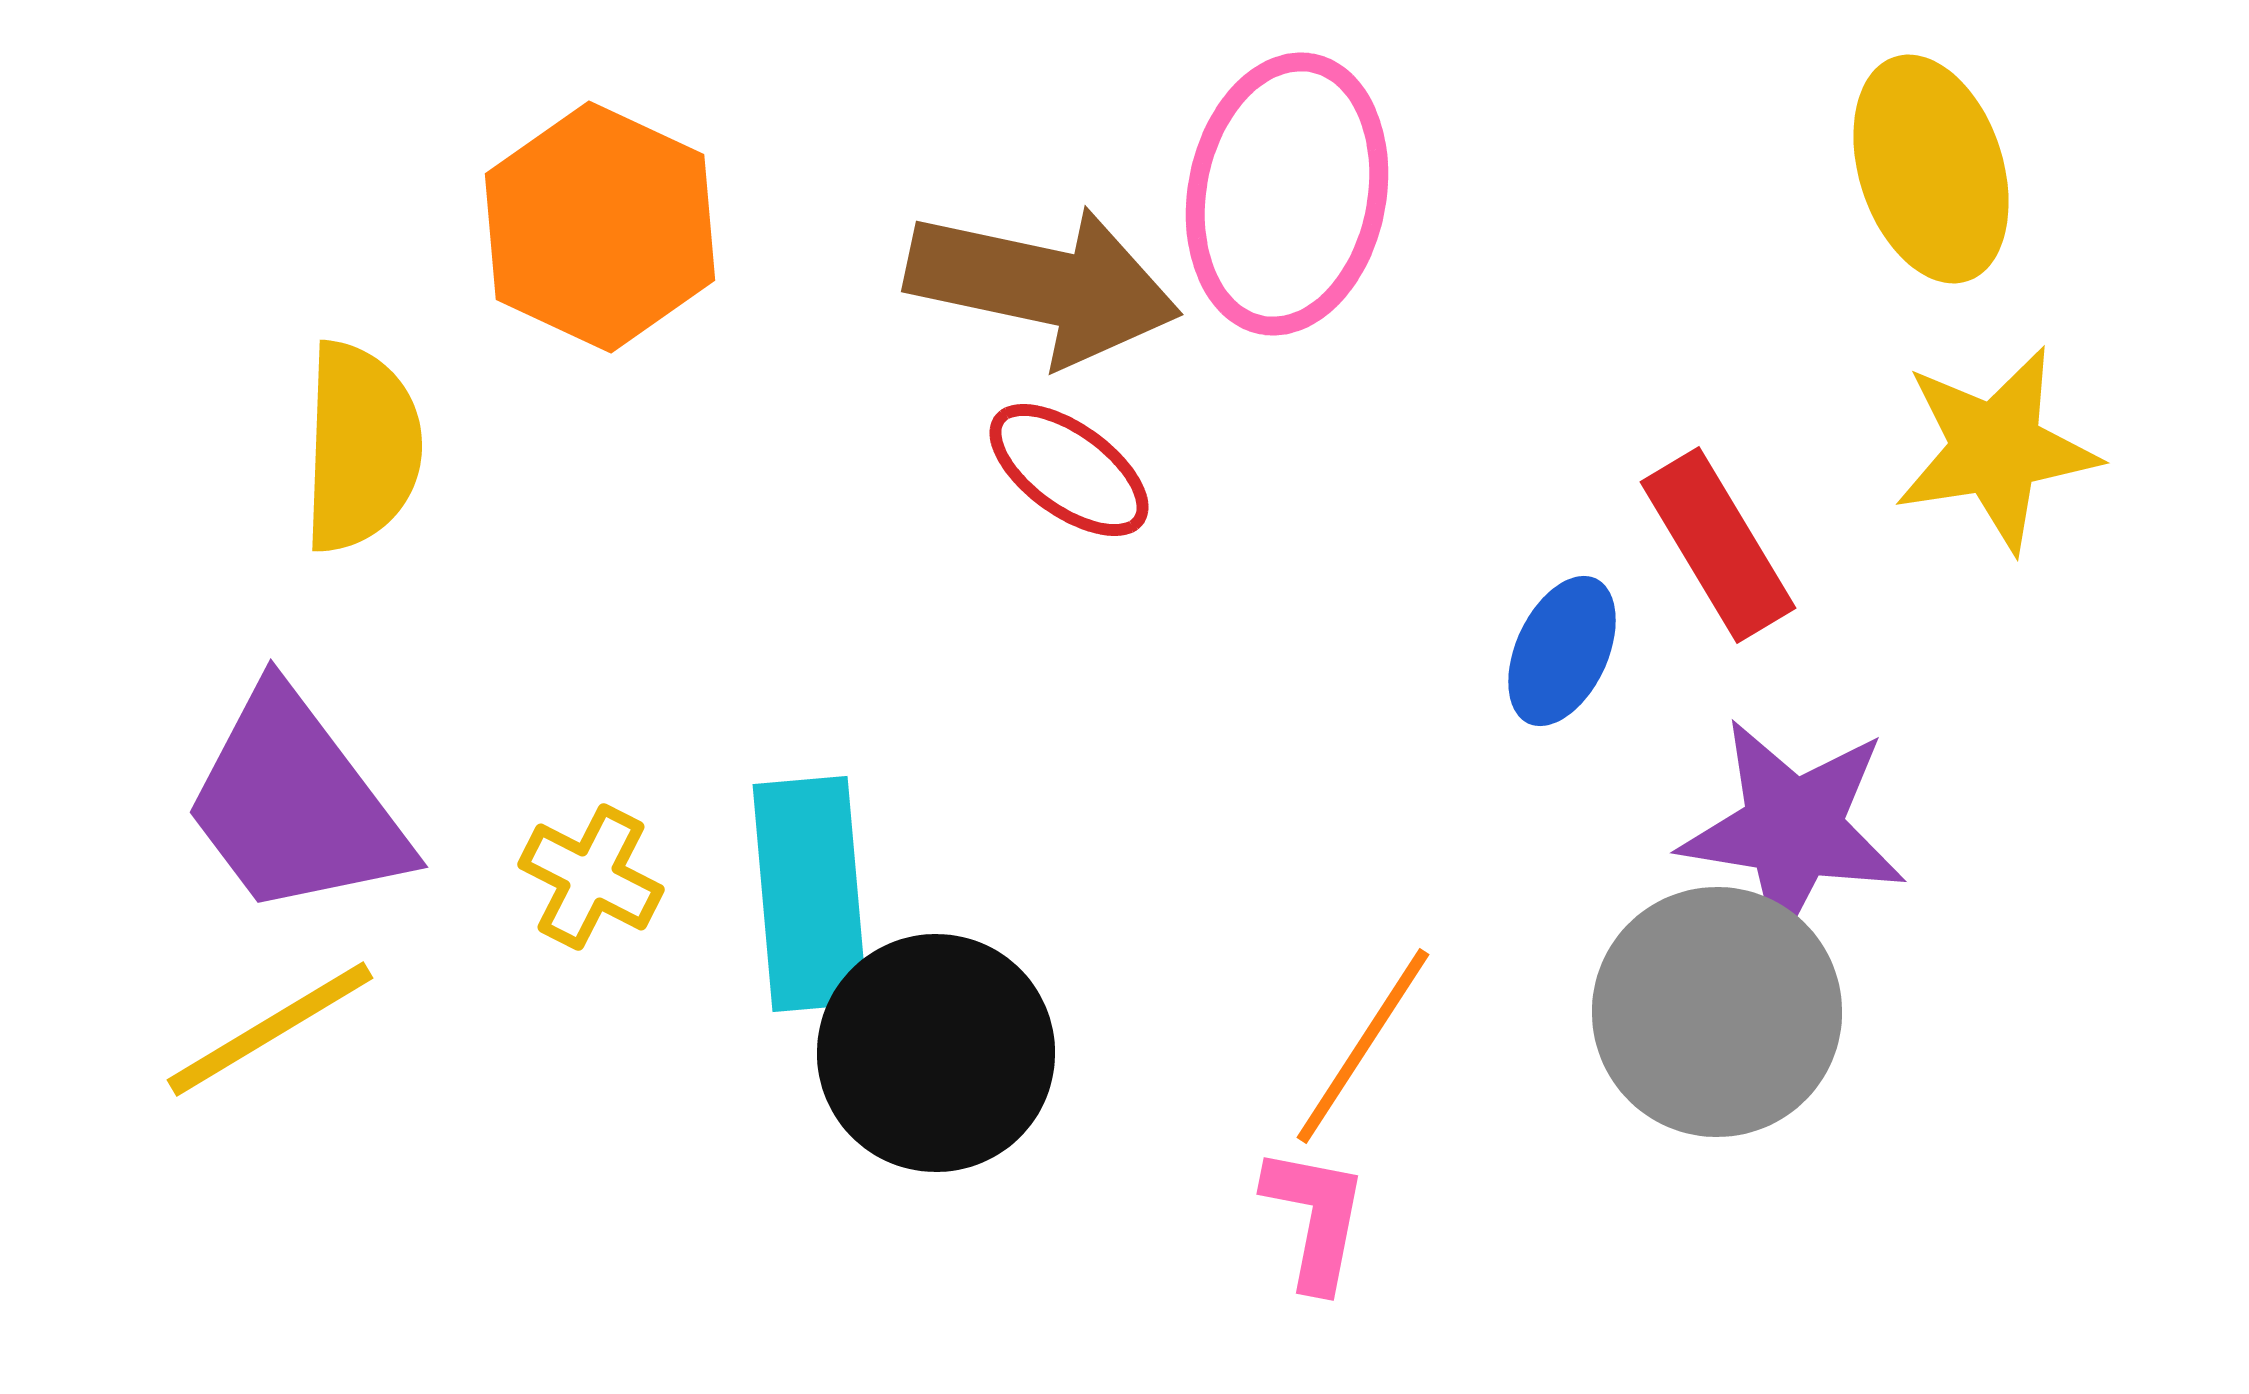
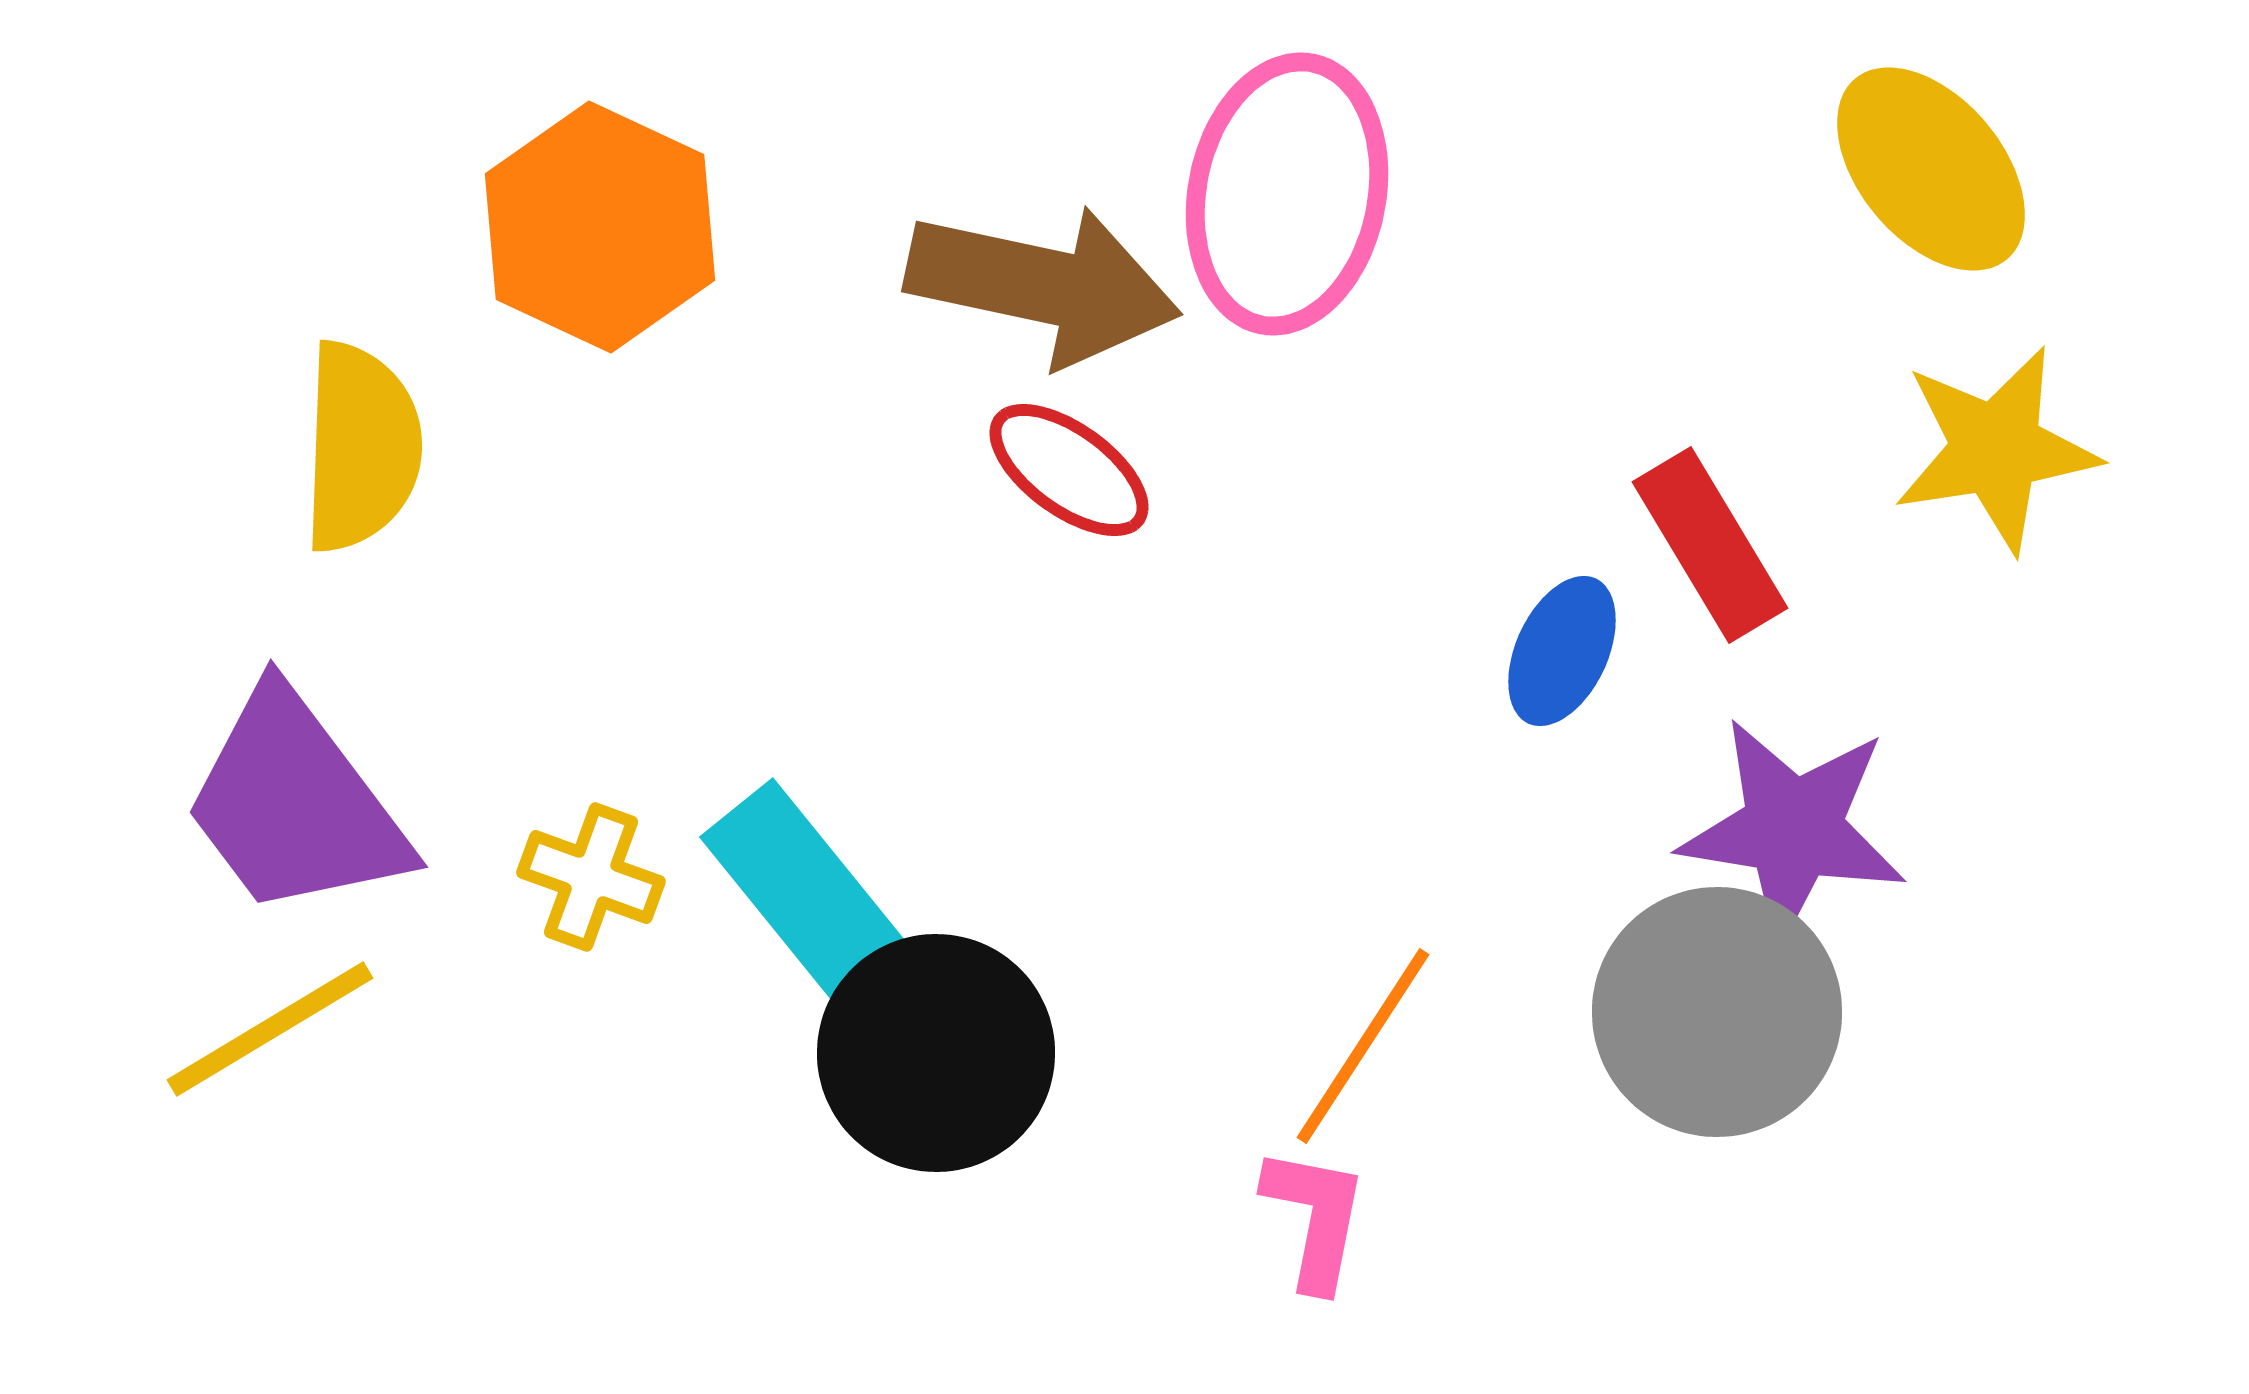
yellow ellipse: rotated 22 degrees counterclockwise
red rectangle: moved 8 px left
yellow cross: rotated 7 degrees counterclockwise
cyan rectangle: moved 2 px left, 2 px down; rotated 34 degrees counterclockwise
